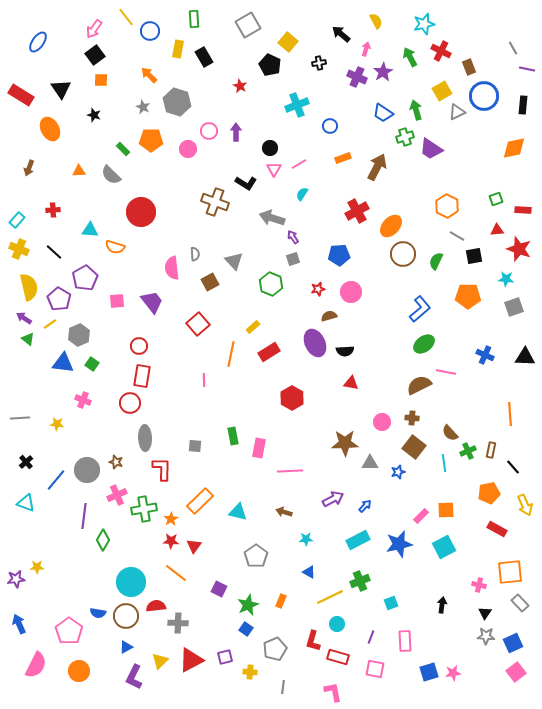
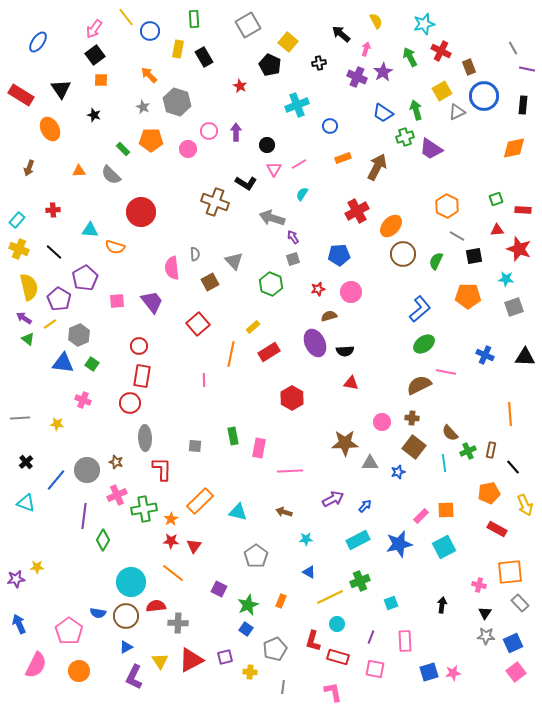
black circle at (270, 148): moved 3 px left, 3 px up
orange line at (176, 573): moved 3 px left
yellow triangle at (160, 661): rotated 18 degrees counterclockwise
